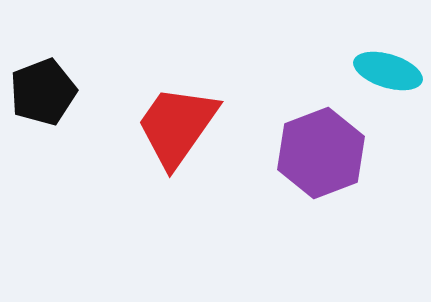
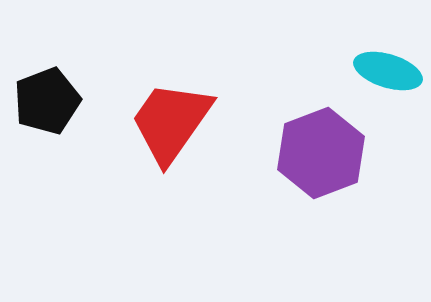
black pentagon: moved 4 px right, 9 px down
red trapezoid: moved 6 px left, 4 px up
